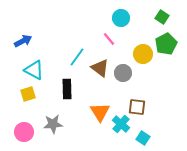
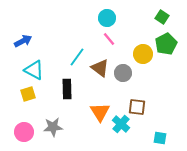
cyan circle: moved 14 px left
gray star: moved 3 px down
cyan square: moved 17 px right; rotated 24 degrees counterclockwise
